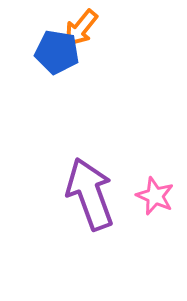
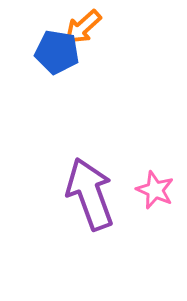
orange arrow: moved 2 px right, 1 px up; rotated 9 degrees clockwise
pink star: moved 6 px up
